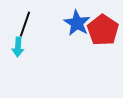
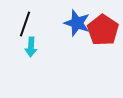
blue star: rotated 12 degrees counterclockwise
cyan arrow: moved 13 px right
